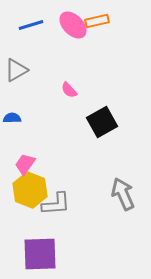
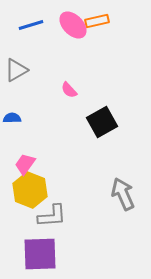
gray L-shape: moved 4 px left, 12 px down
